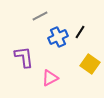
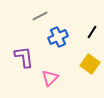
black line: moved 12 px right
pink triangle: rotated 18 degrees counterclockwise
